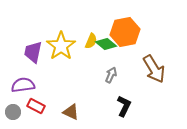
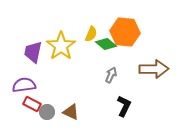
orange hexagon: rotated 16 degrees clockwise
yellow semicircle: moved 7 px up
brown arrow: rotated 60 degrees counterclockwise
purple semicircle: moved 1 px right
red rectangle: moved 4 px left, 2 px up
gray circle: moved 34 px right
